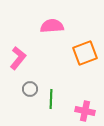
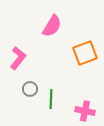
pink semicircle: rotated 125 degrees clockwise
